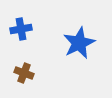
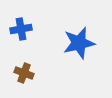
blue star: rotated 12 degrees clockwise
